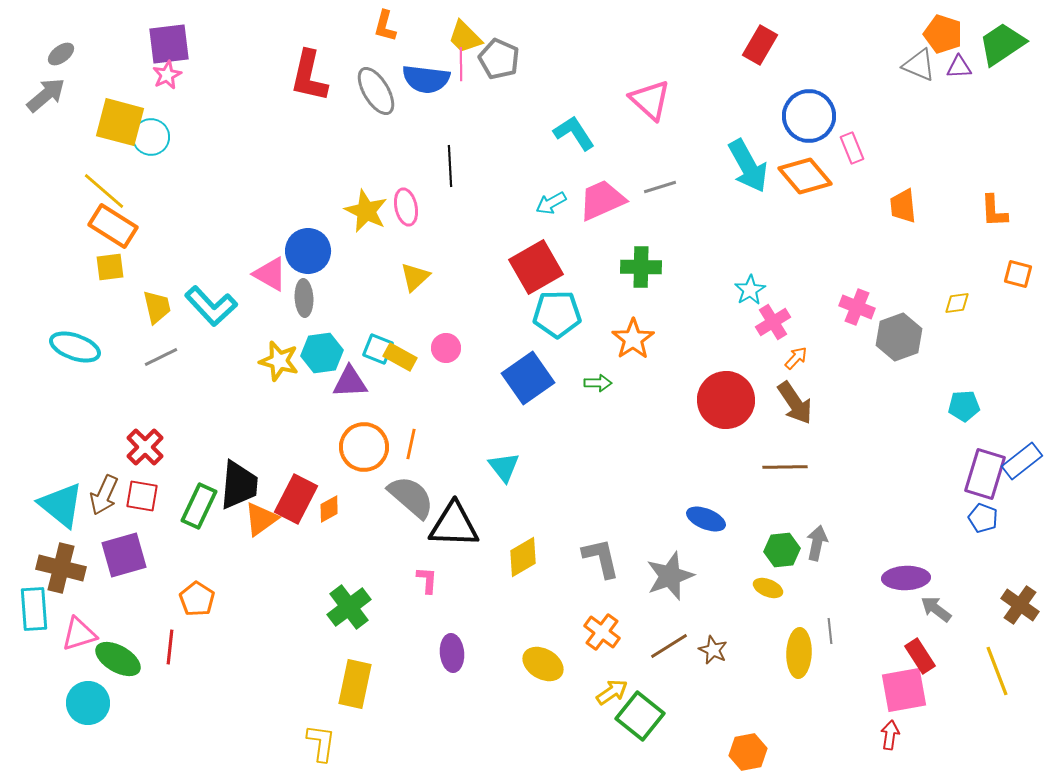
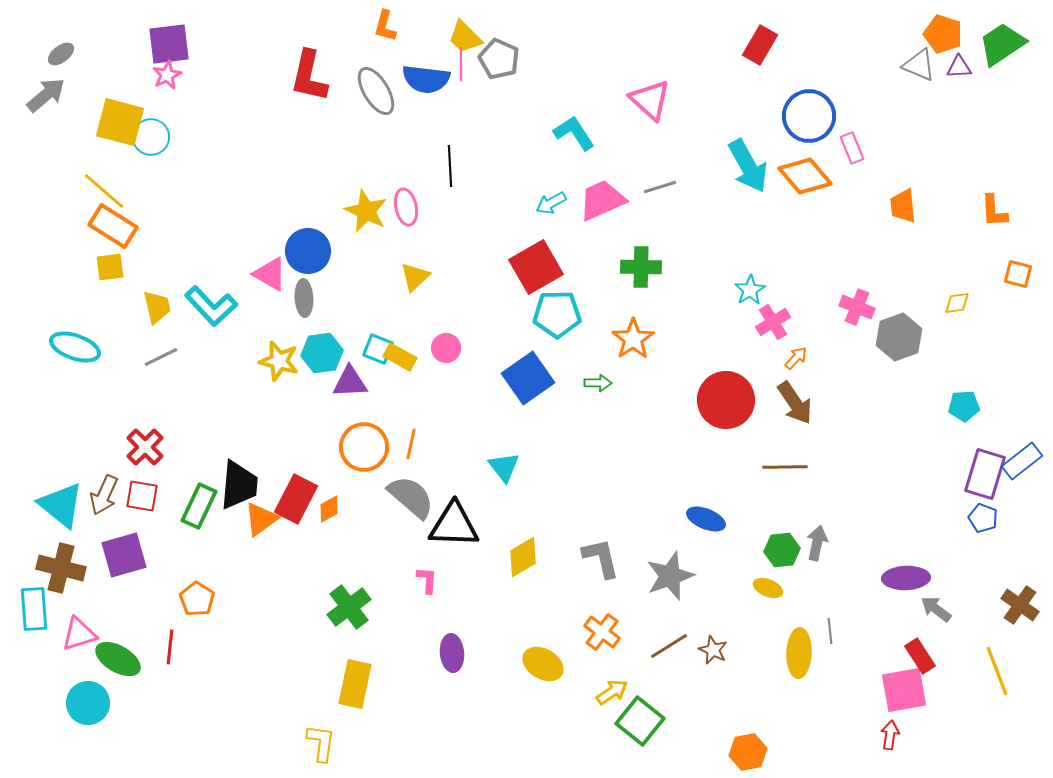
green square at (640, 716): moved 5 px down
